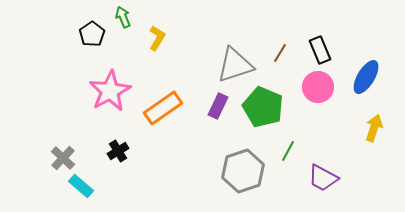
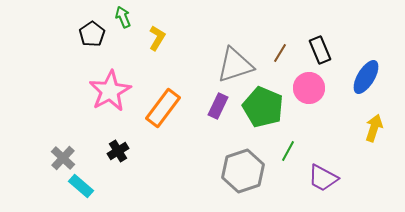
pink circle: moved 9 px left, 1 px down
orange rectangle: rotated 18 degrees counterclockwise
